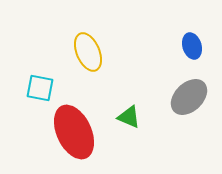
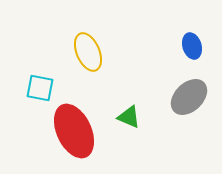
red ellipse: moved 1 px up
